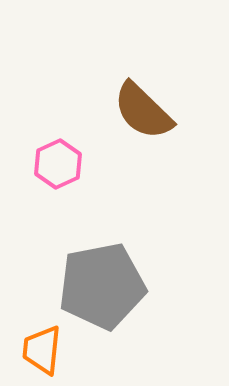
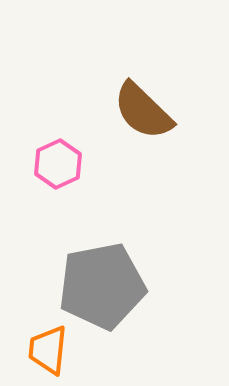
orange trapezoid: moved 6 px right
